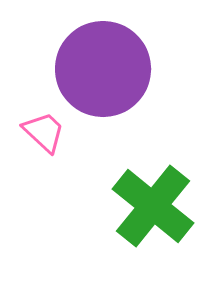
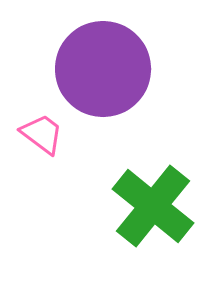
pink trapezoid: moved 2 px left, 2 px down; rotated 6 degrees counterclockwise
